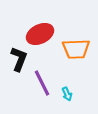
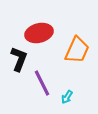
red ellipse: moved 1 px left, 1 px up; rotated 12 degrees clockwise
orange trapezoid: moved 1 px right, 1 px down; rotated 64 degrees counterclockwise
cyan arrow: moved 3 px down; rotated 56 degrees clockwise
